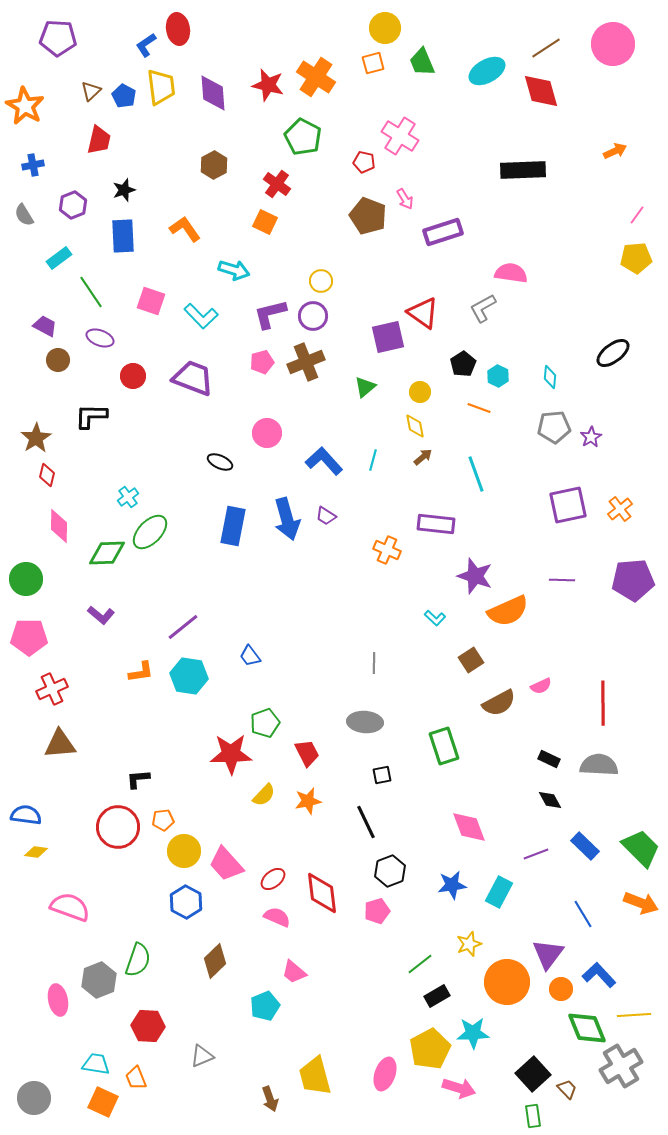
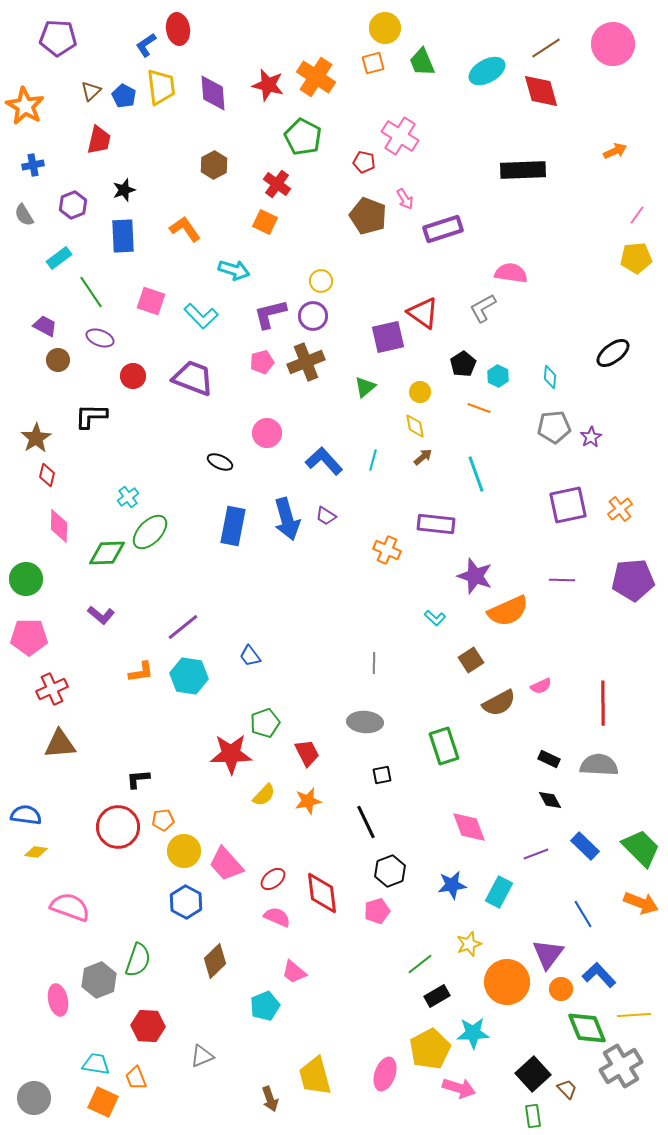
purple rectangle at (443, 232): moved 3 px up
